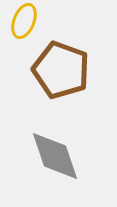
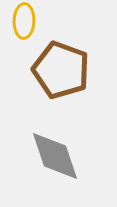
yellow ellipse: rotated 20 degrees counterclockwise
